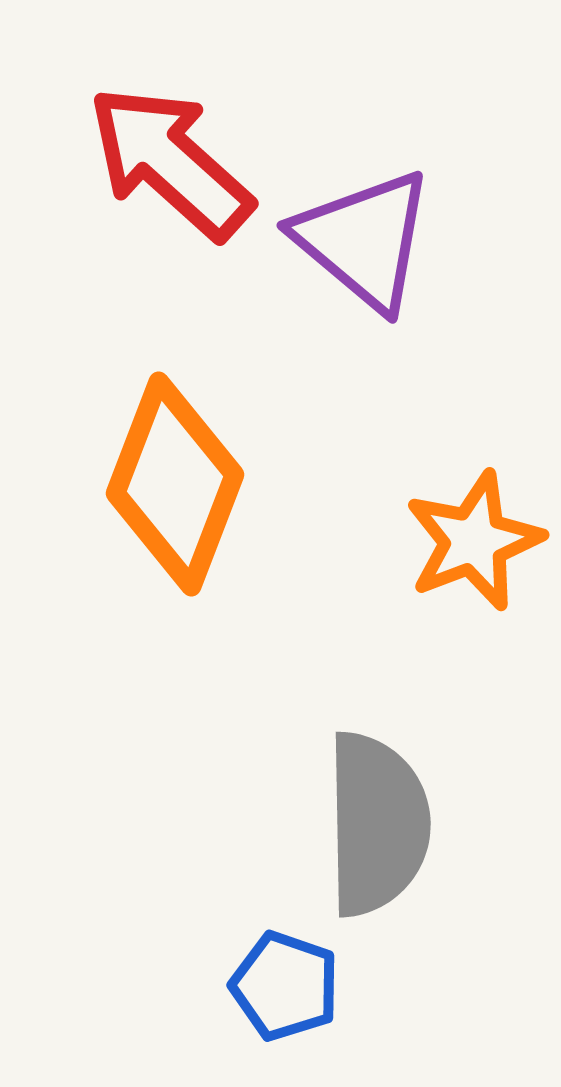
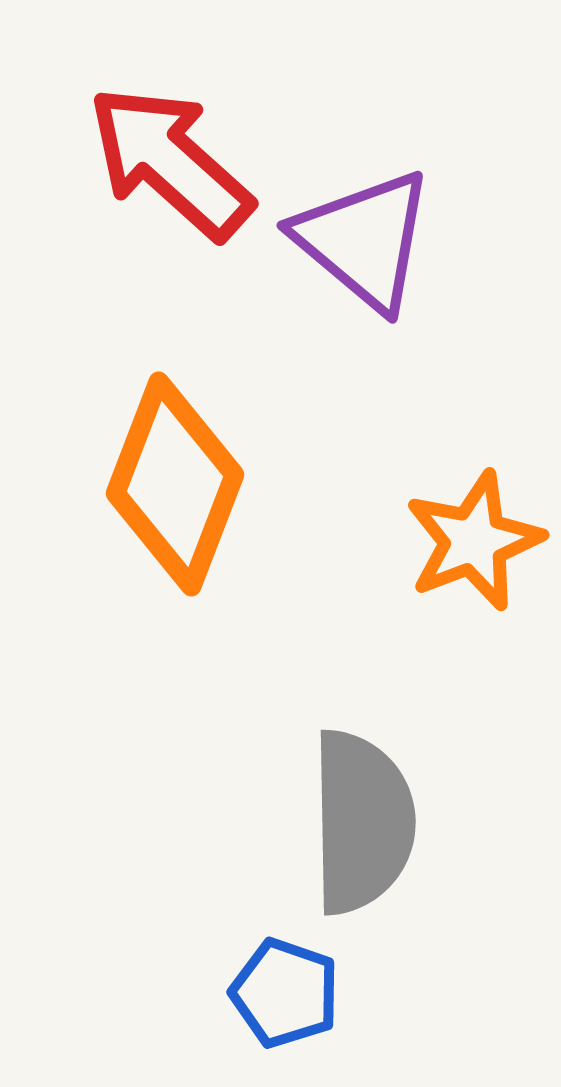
gray semicircle: moved 15 px left, 2 px up
blue pentagon: moved 7 px down
